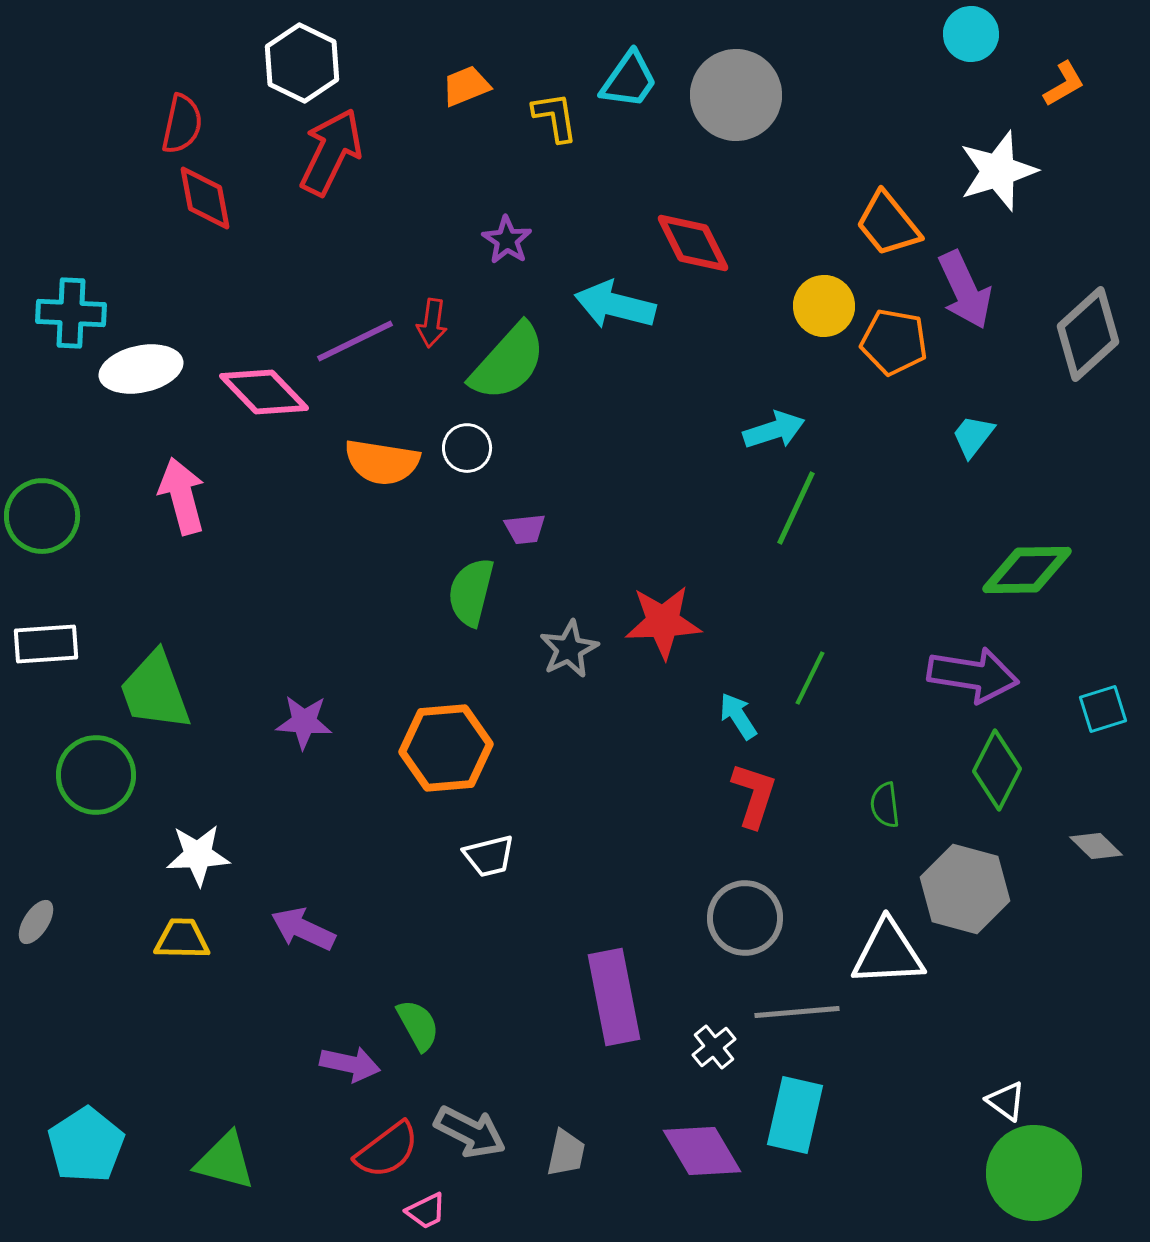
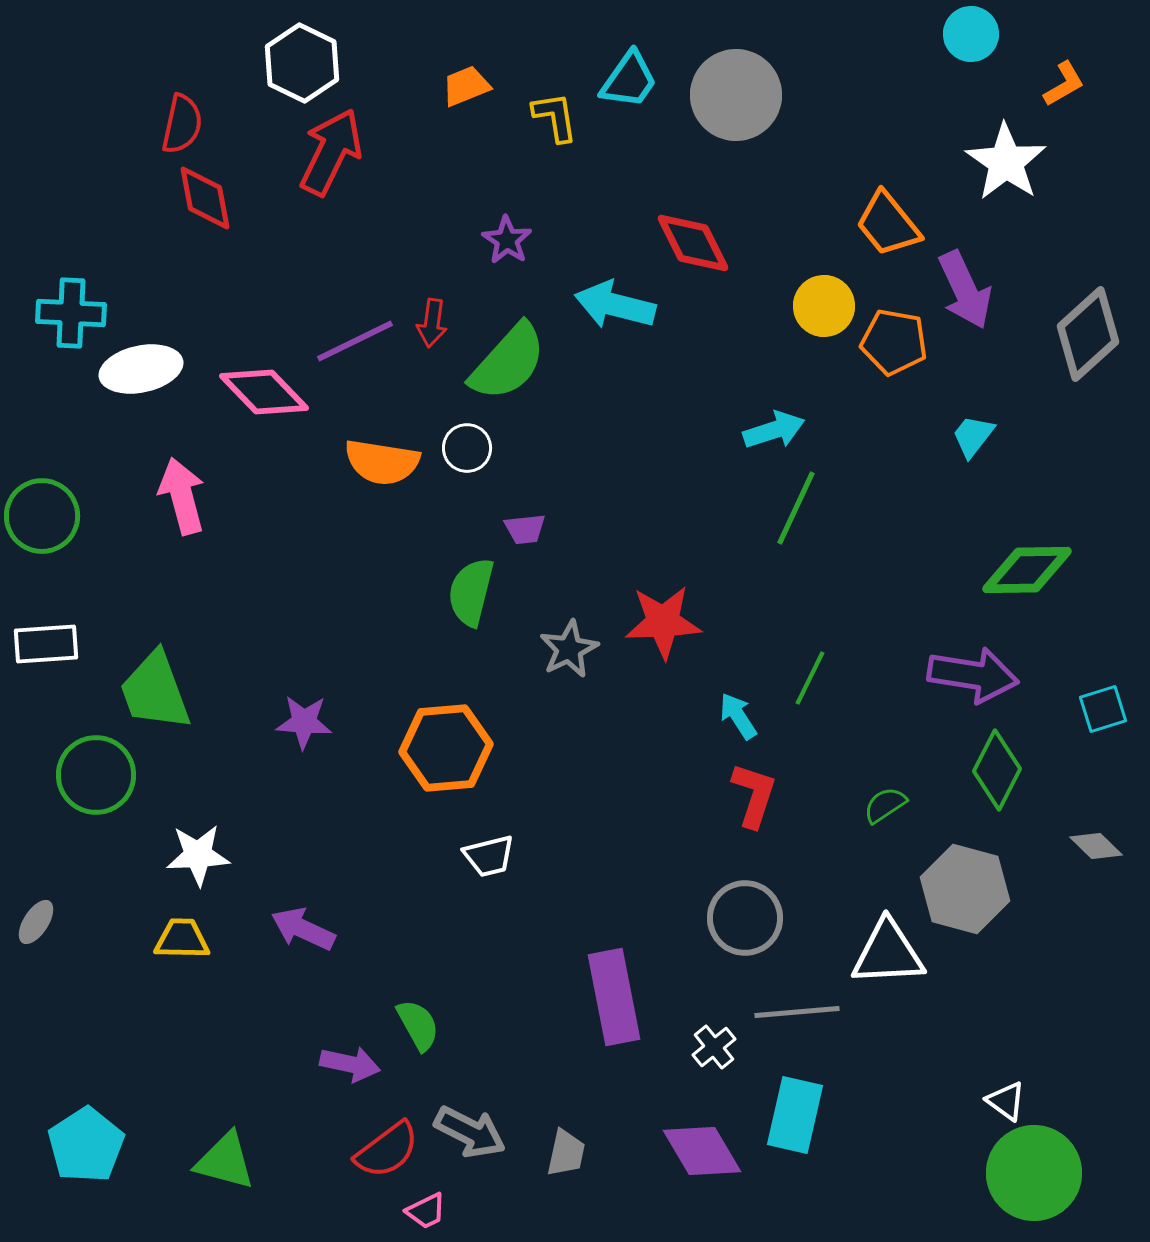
white star at (998, 171): moved 8 px right, 9 px up; rotated 20 degrees counterclockwise
green semicircle at (885, 805): rotated 63 degrees clockwise
